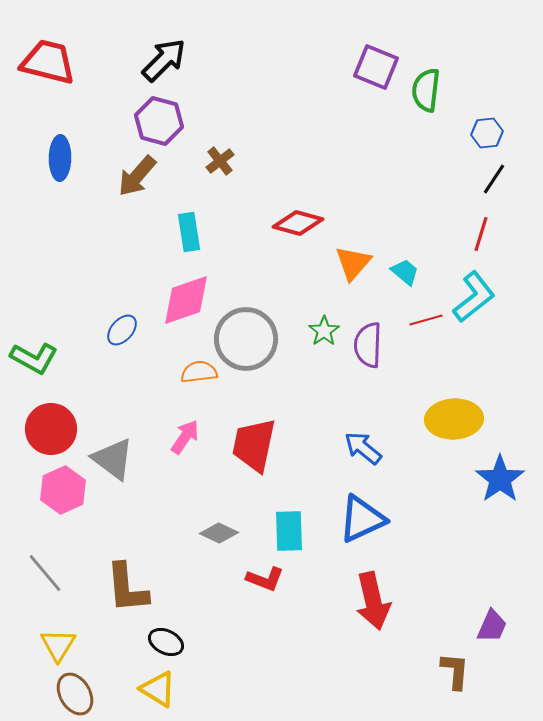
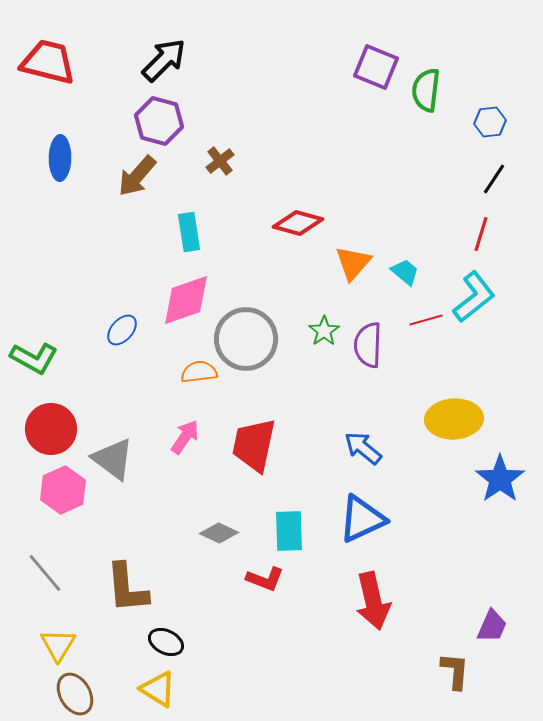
blue hexagon at (487, 133): moved 3 px right, 11 px up
